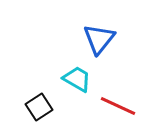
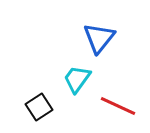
blue triangle: moved 1 px up
cyan trapezoid: rotated 84 degrees counterclockwise
